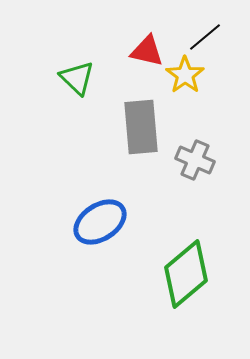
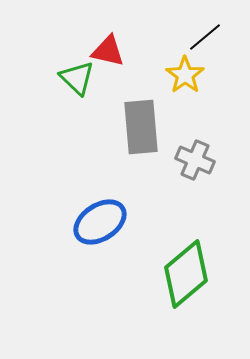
red triangle: moved 39 px left
